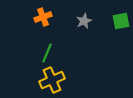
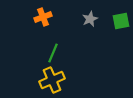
gray star: moved 6 px right, 2 px up
green line: moved 6 px right
